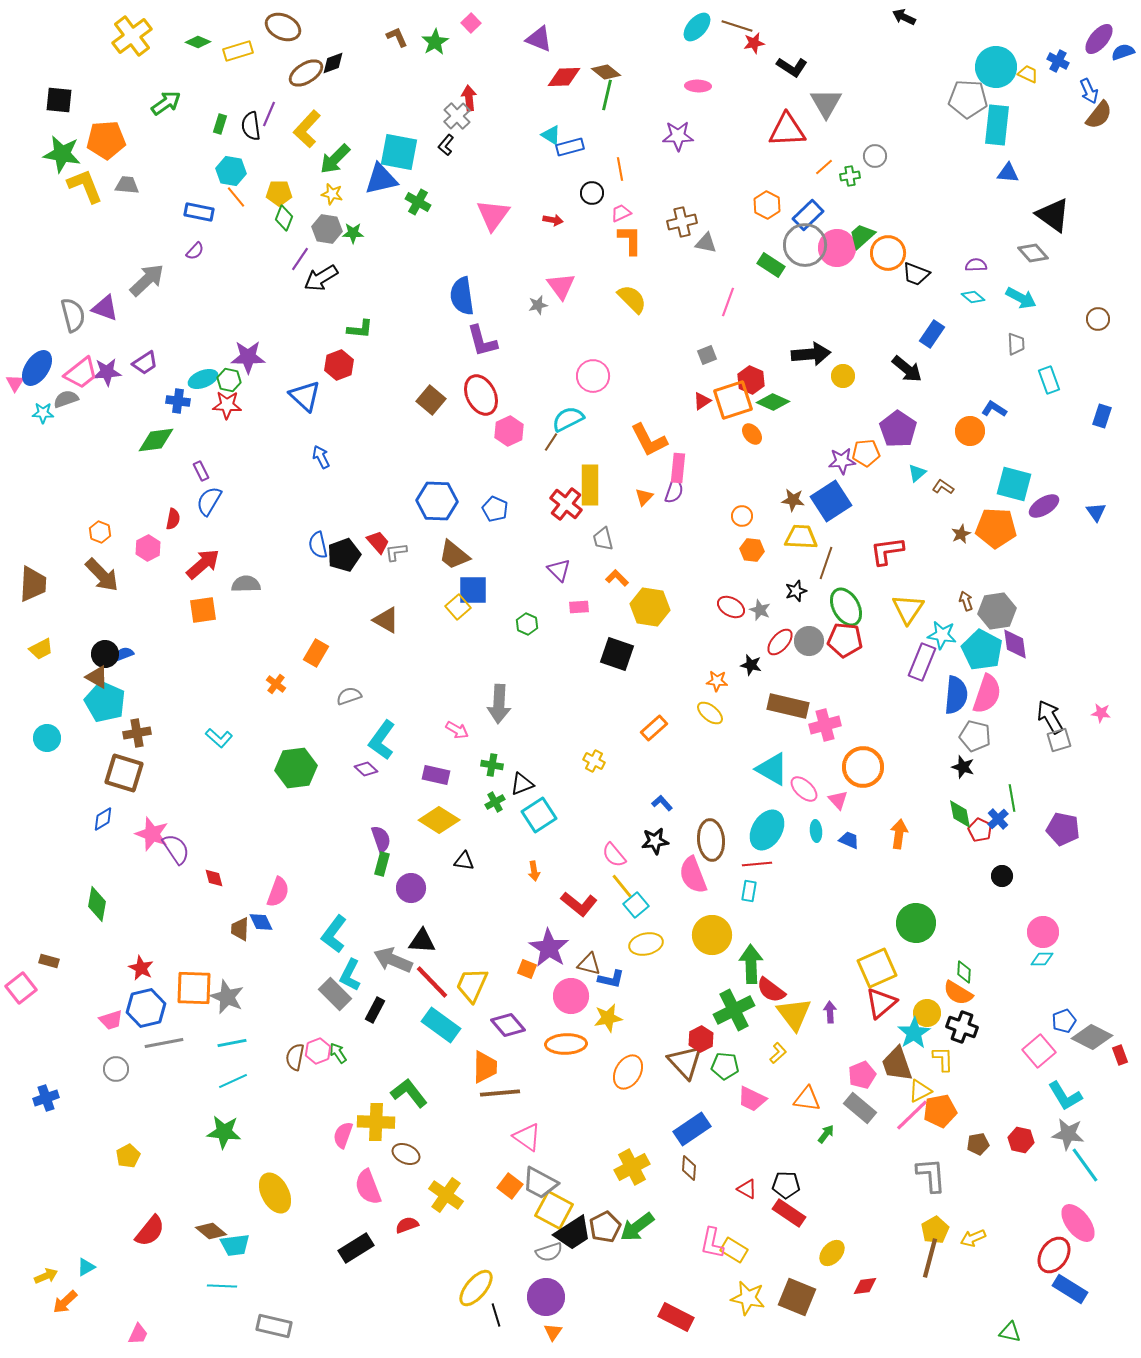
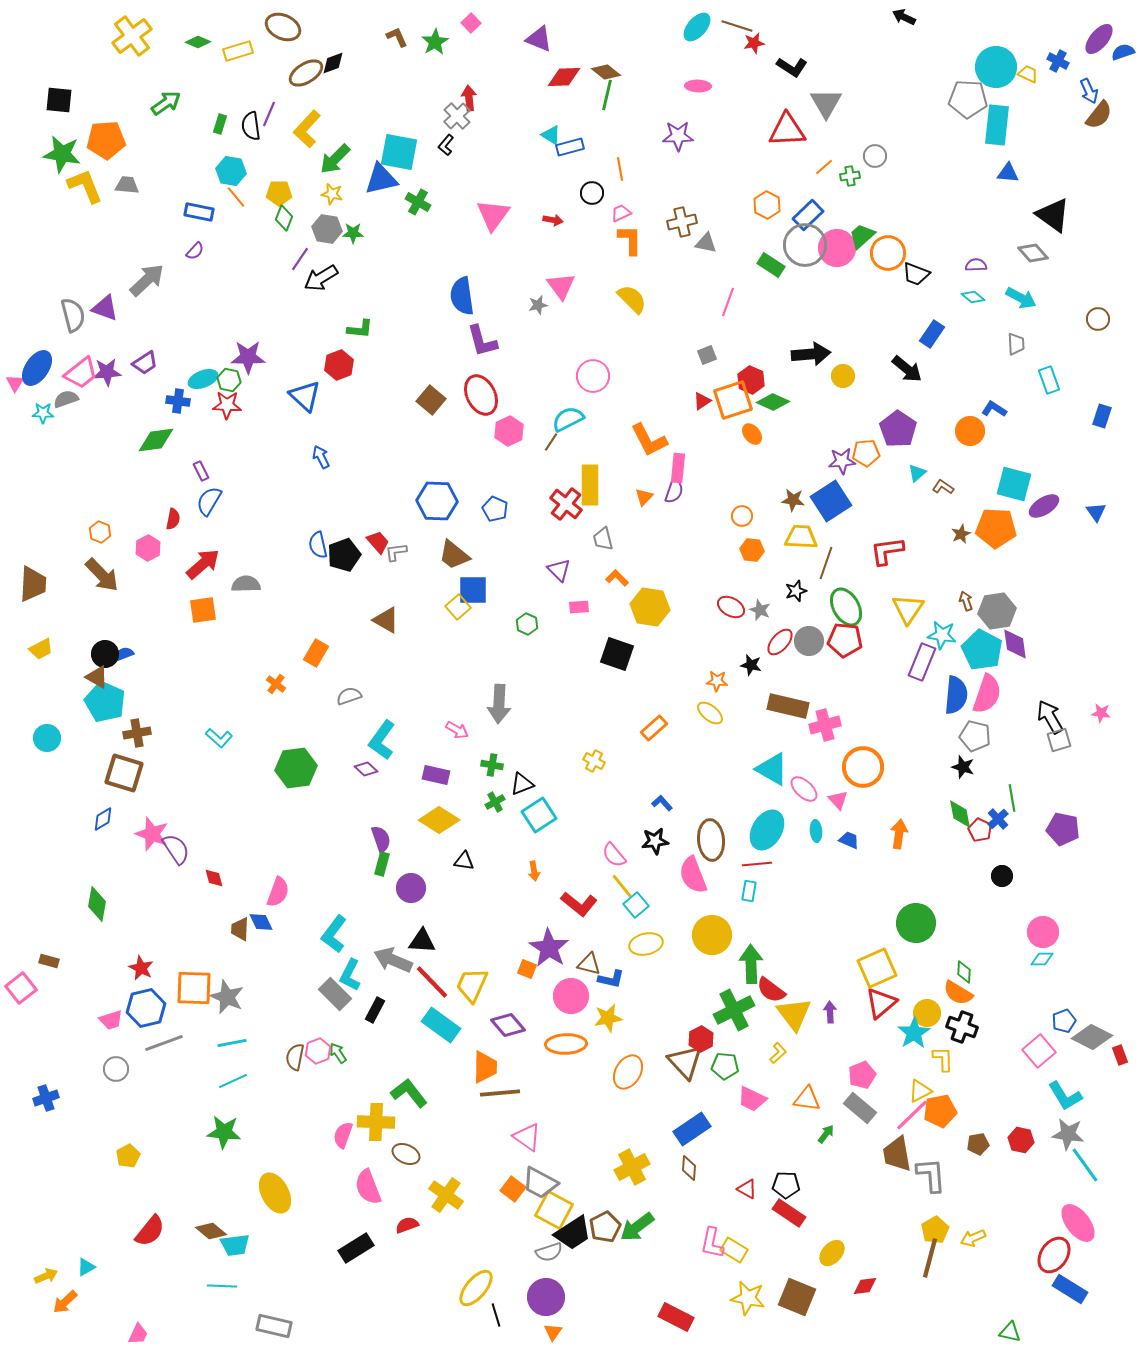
gray line at (164, 1043): rotated 9 degrees counterclockwise
brown trapezoid at (897, 1064): moved 90 px down; rotated 9 degrees clockwise
orange square at (510, 1186): moved 3 px right, 3 px down
